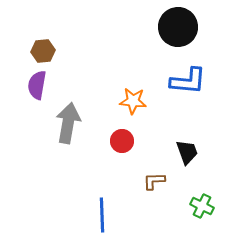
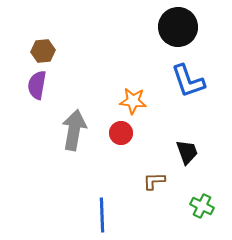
blue L-shape: rotated 66 degrees clockwise
gray arrow: moved 6 px right, 7 px down
red circle: moved 1 px left, 8 px up
